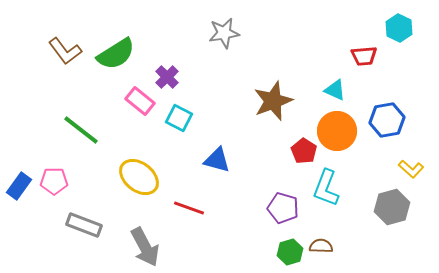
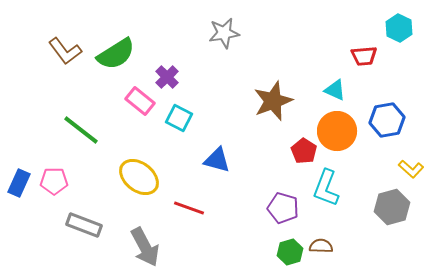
blue rectangle: moved 3 px up; rotated 12 degrees counterclockwise
